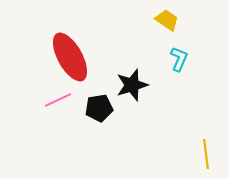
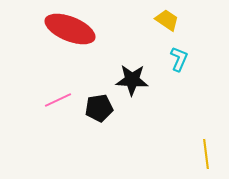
red ellipse: moved 28 px up; rotated 39 degrees counterclockwise
black star: moved 5 px up; rotated 20 degrees clockwise
